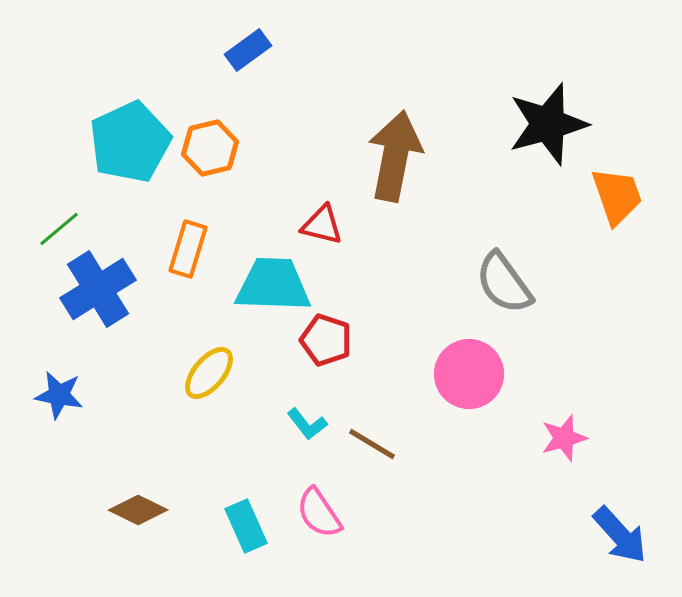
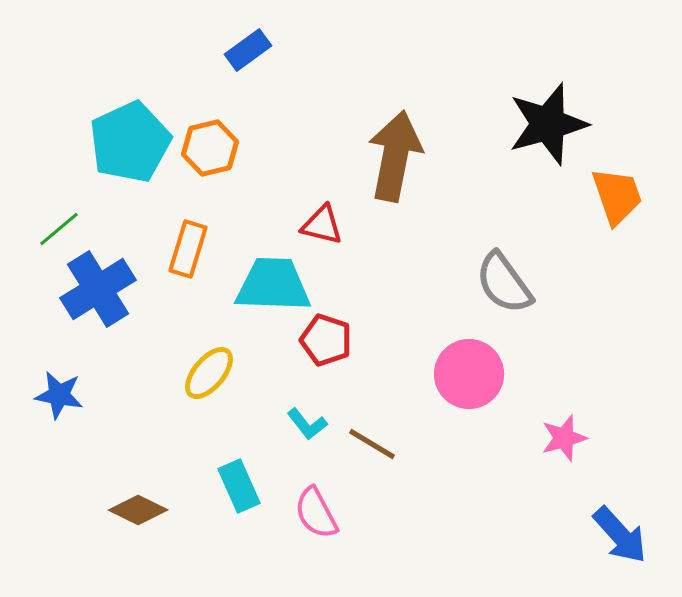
pink semicircle: moved 3 px left; rotated 6 degrees clockwise
cyan rectangle: moved 7 px left, 40 px up
